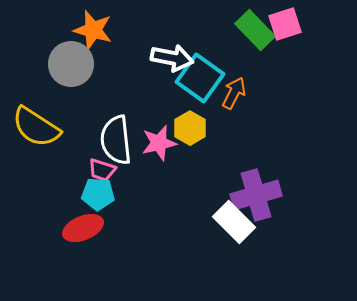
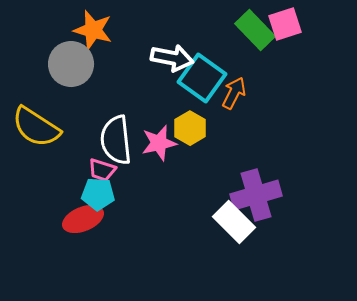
cyan square: moved 2 px right
red ellipse: moved 9 px up
